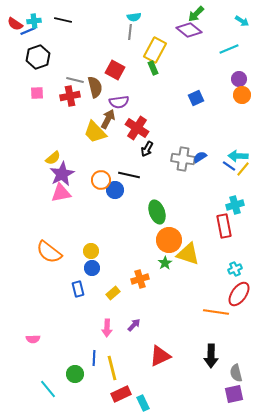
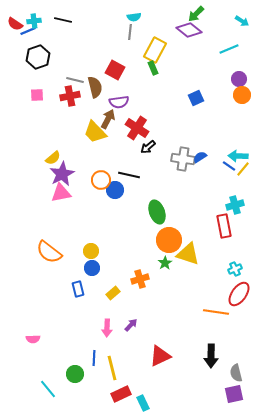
pink square at (37, 93): moved 2 px down
black arrow at (147, 149): moved 1 px right, 2 px up; rotated 21 degrees clockwise
purple arrow at (134, 325): moved 3 px left
